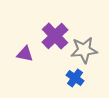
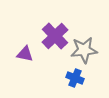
blue cross: rotated 12 degrees counterclockwise
